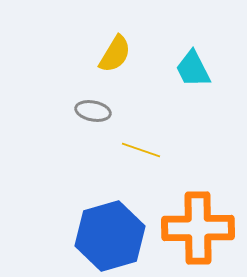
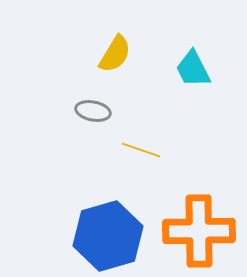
orange cross: moved 1 px right, 3 px down
blue hexagon: moved 2 px left
